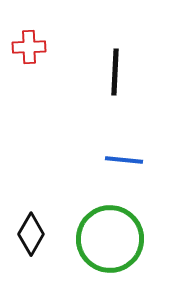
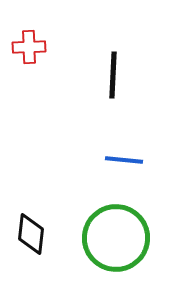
black line: moved 2 px left, 3 px down
black diamond: rotated 24 degrees counterclockwise
green circle: moved 6 px right, 1 px up
